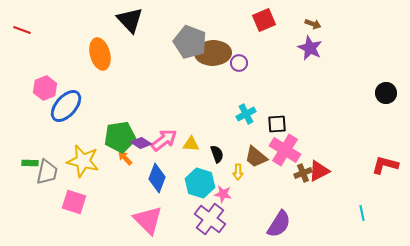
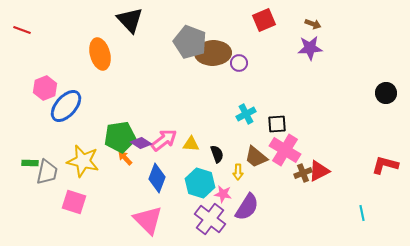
purple star: rotated 30 degrees counterclockwise
purple semicircle: moved 32 px left, 17 px up
